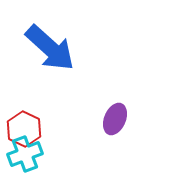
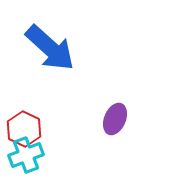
cyan cross: moved 1 px right, 1 px down
